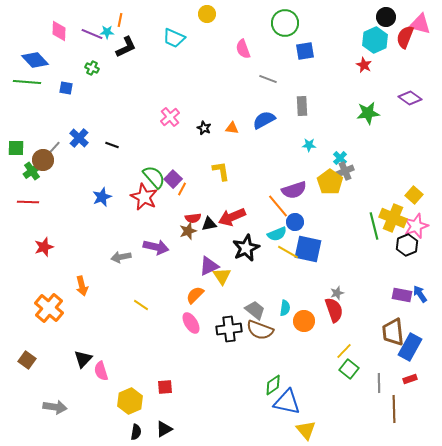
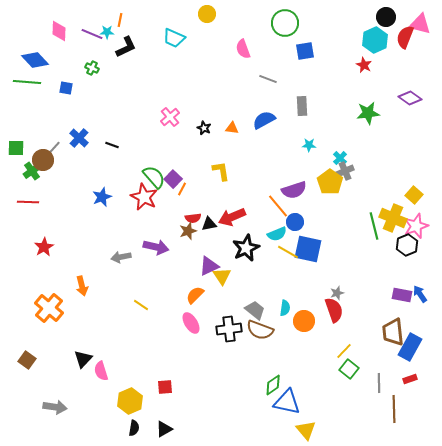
red star at (44, 247): rotated 12 degrees counterclockwise
black semicircle at (136, 432): moved 2 px left, 4 px up
